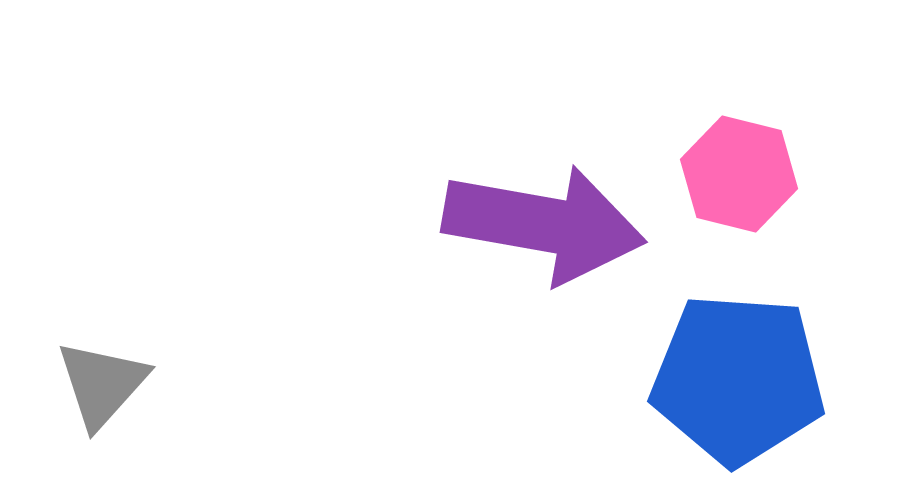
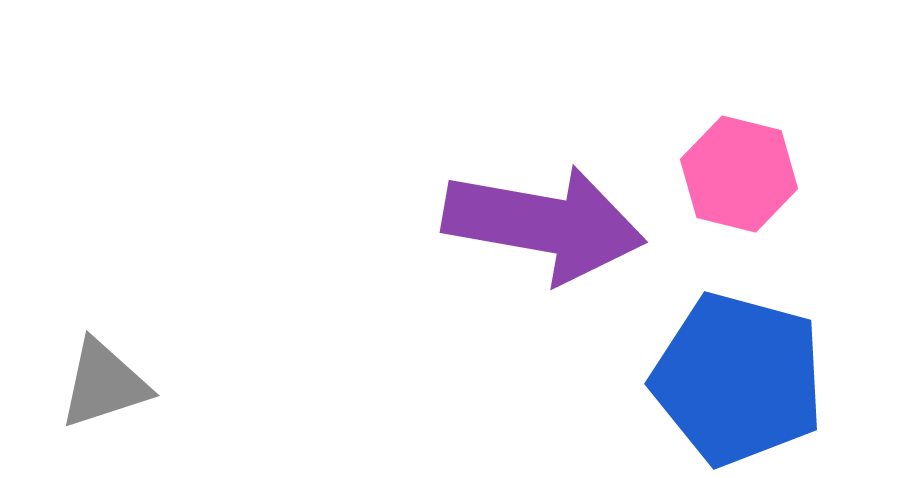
blue pentagon: rotated 11 degrees clockwise
gray triangle: moved 2 px right; rotated 30 degrees clockwise
